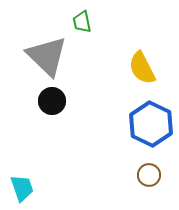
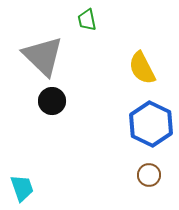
green trapezoid: moved 5 px right, 2 px up
gray triangle: moved 4 px left
